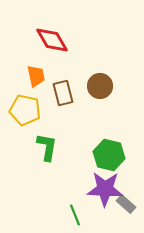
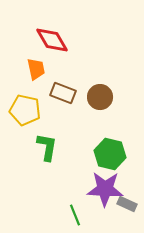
orange trapezoid: moved 7 px up
brown circle: moved 11 px down
brown rectangle: rotated 55 degrees counterclockwise
green hexagon: moved 1 px right, 1 px up
gray rectangle: moved 1 px right; rotated 18 degrees counterclockwise
